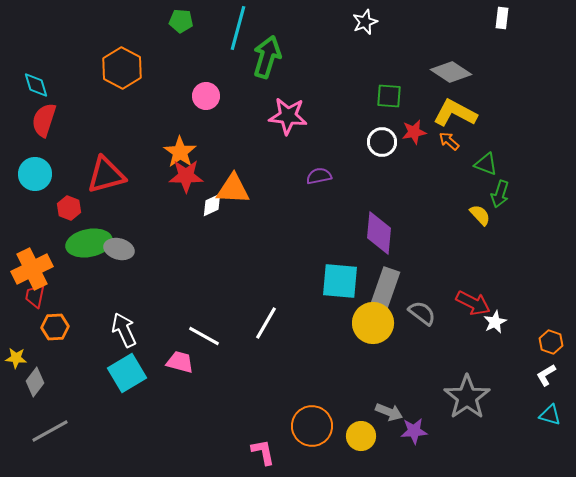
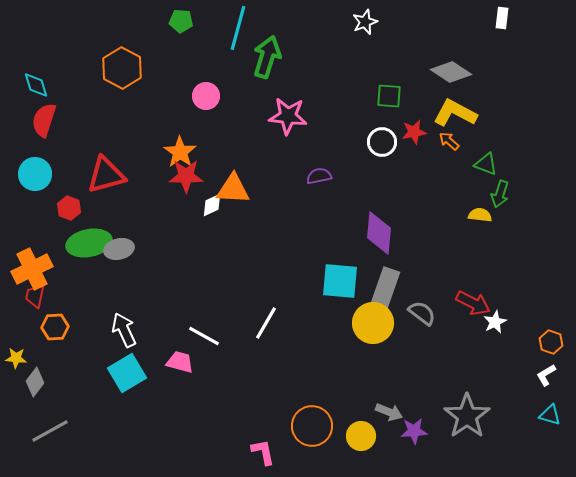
yellow semicircle at (480, 215): rotated 40 degrees counterclockwise
gray ellipse at (119, 249): rotated 28 degrees counterclockwise
gray star at (467, 397): moved 19 px down
